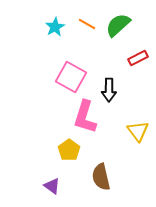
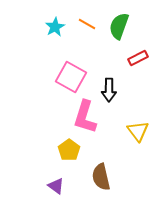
green semicircle: moved 1 px right, 1 px down; rotated 28 degrees counterclockwise
purple triangle: moved 4 px right
